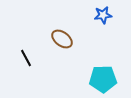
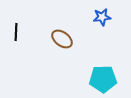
blue star: moved 1 px left, 2 px down
black line: moved 10 px left, 26 px up; rotated 30 degrees clockwise
